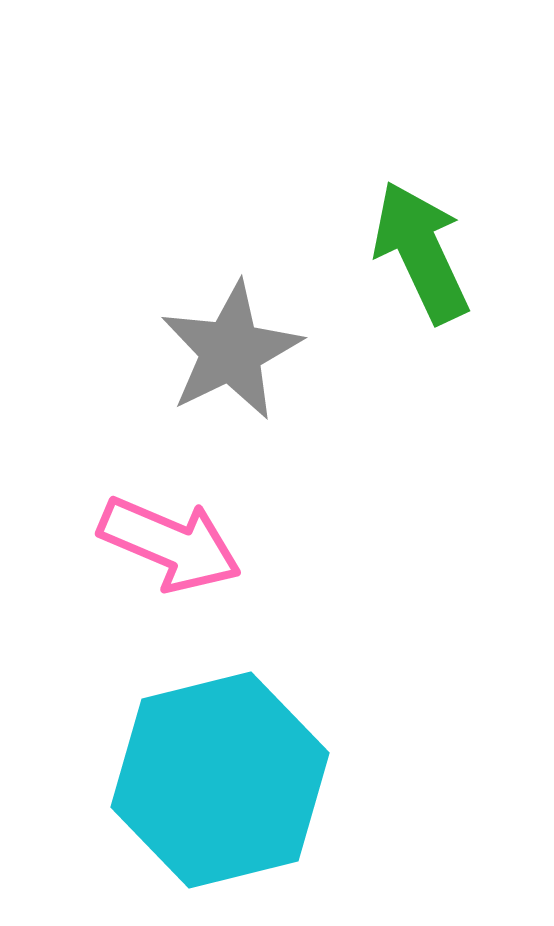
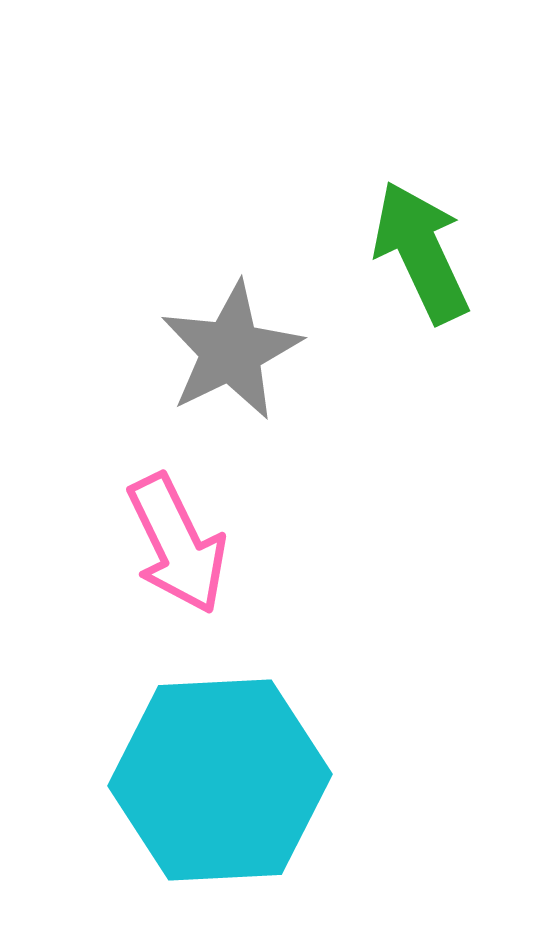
pink arrow: moved 7 px right; rotated 41 degrees clockwise
cyan hexagon: rotated 11 degrees clockwise
